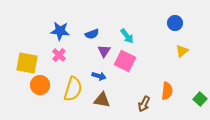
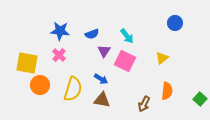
yellow triangle: moved 20 px left, 7 px down
blue arrow: moved 2 px right, 3 px down; rotated 16 degrees clockwise
